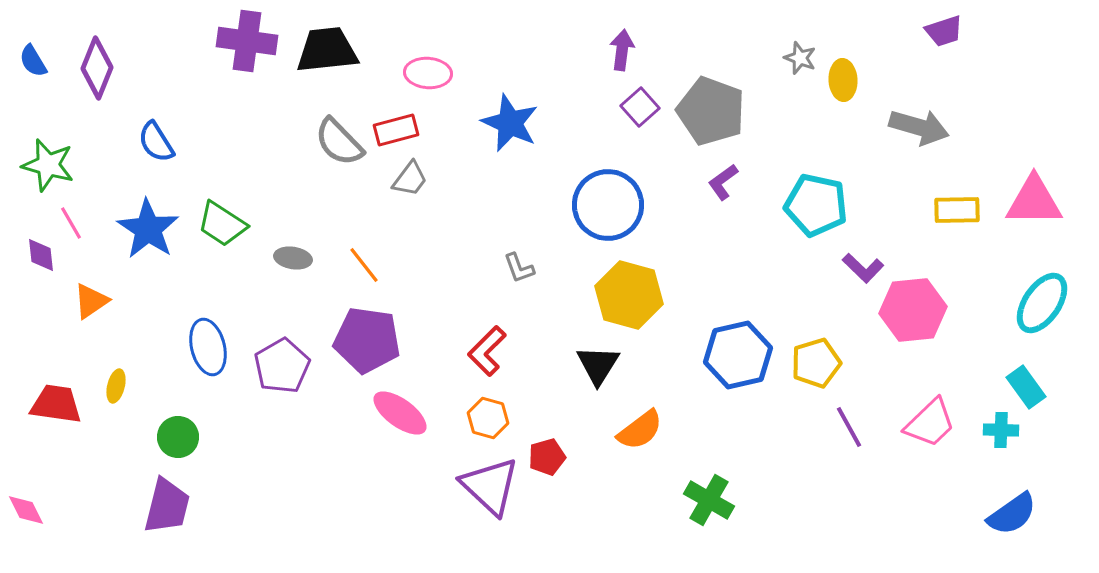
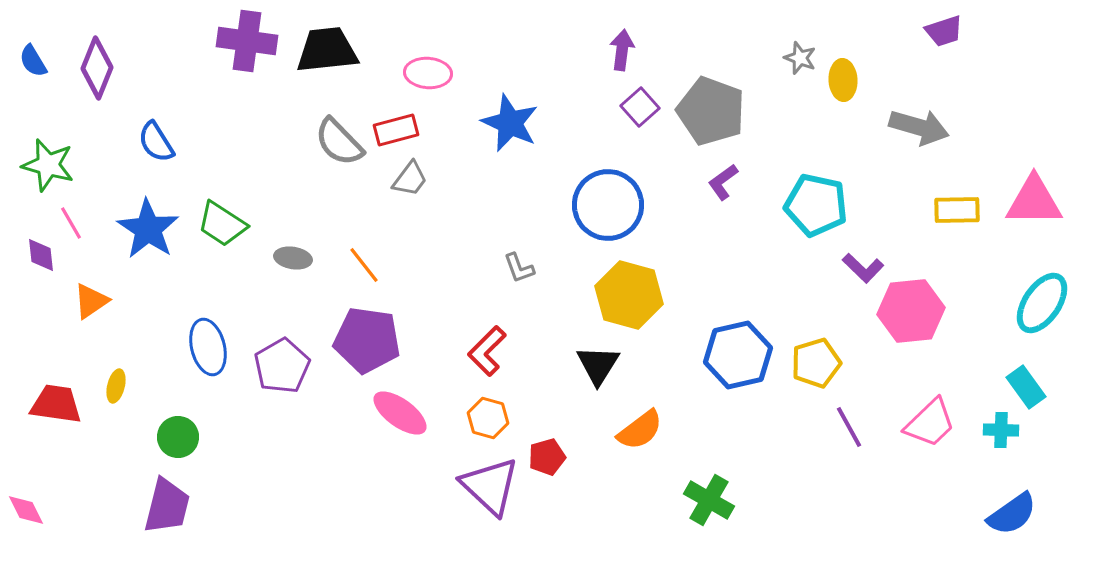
pink hexagon at (913, 310): moved 2 px left, 1 px down
